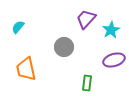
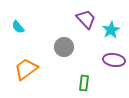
purple trapezoid: rotated 95 degrees clockwise
cyan semicircle: rotated 80 degrees counterclockwise
purple ellipse: rotated 25 degrees clockwise
orange trapezoid: rotated 65 degrees clockwise
green rectangle: moved 3 px left
